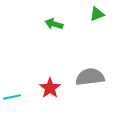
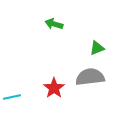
green triangle: moved 34 px down
red star: moved 4 px right
